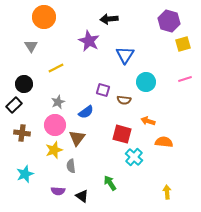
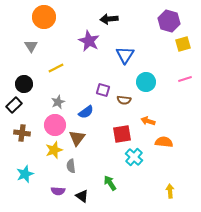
red square: rotated 24 degrees counterclockwise
yellow arrow: moved 3 px right, 1 px up
